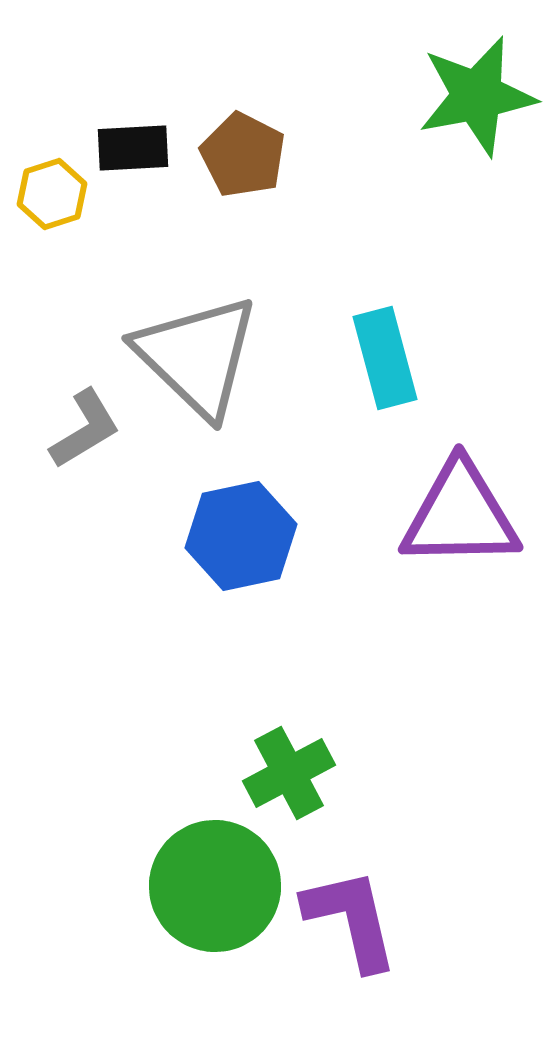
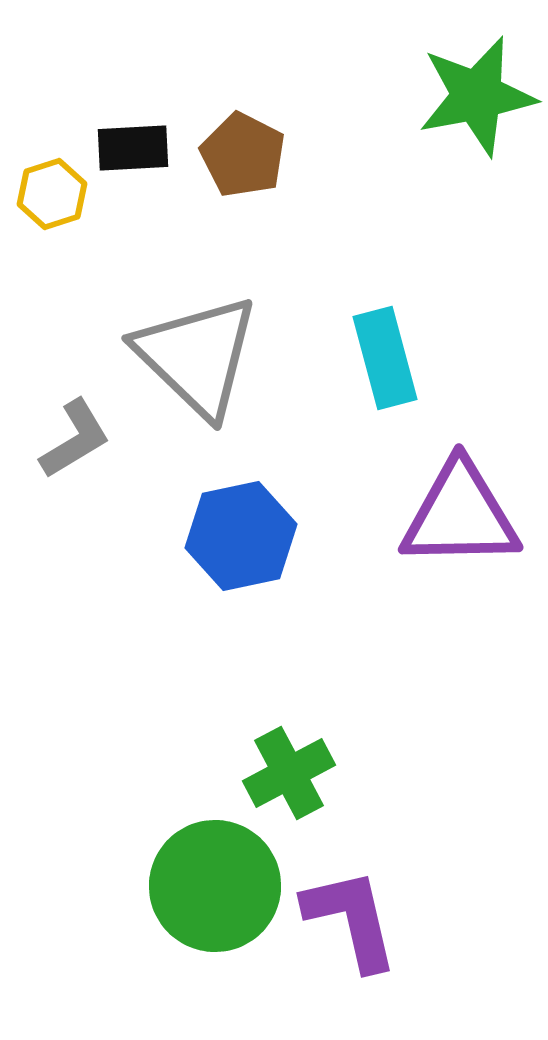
gray L-shape: moved 10 px left, 10 px down
